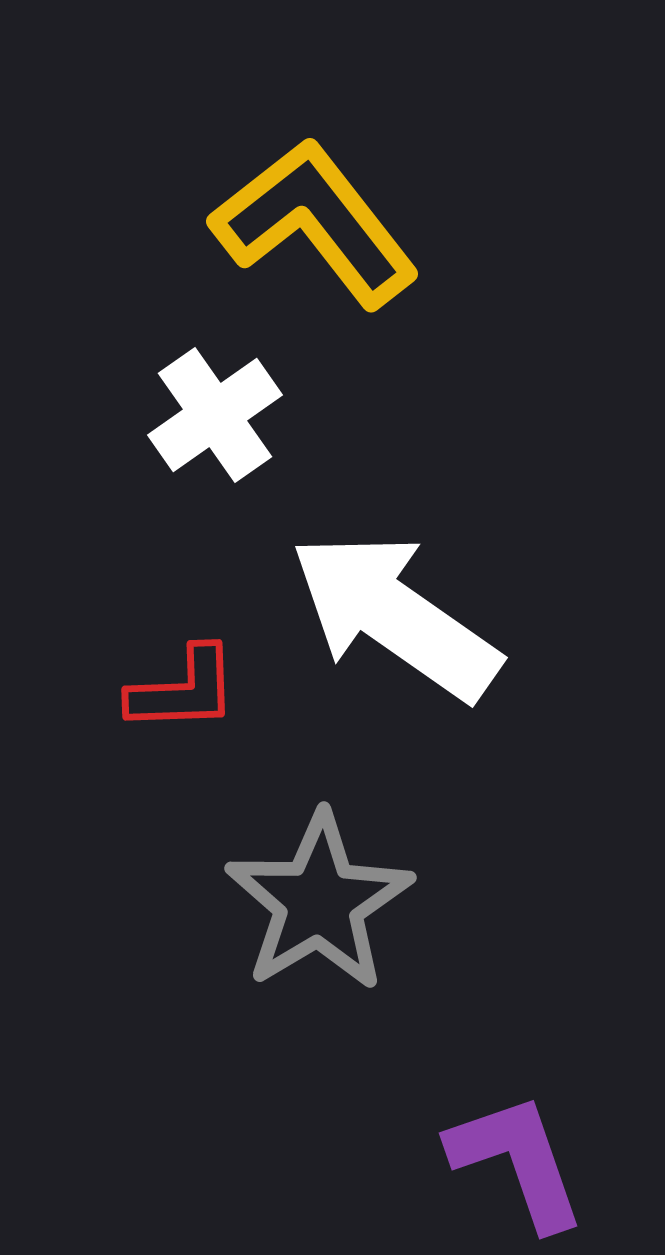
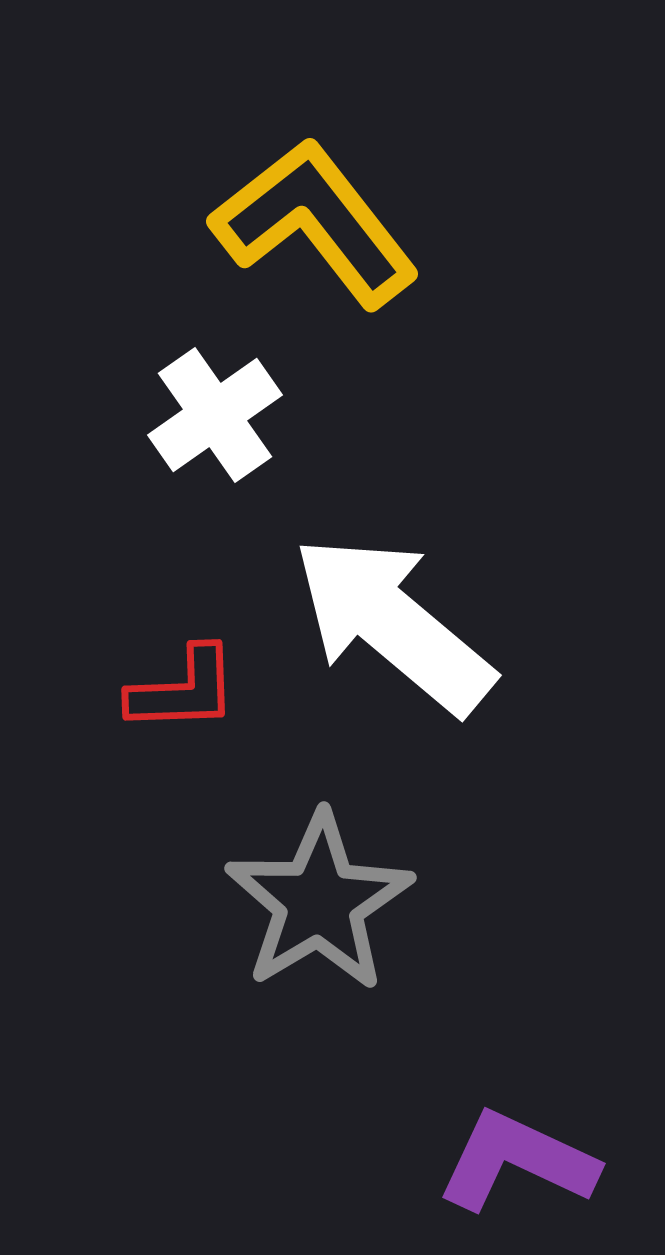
white arrow: moved 2 px left, 8 px down; rotated 5 degrees clockwise
purple L-shape: rotated 46 degrees counterclockwise
